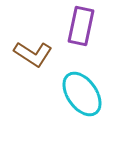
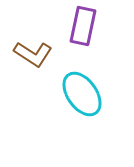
purple rectangle: moved 2 px right
